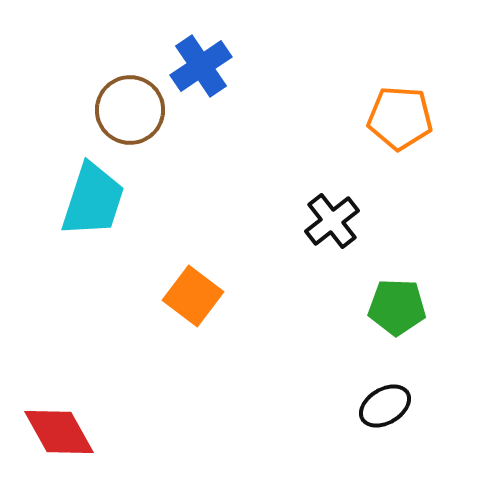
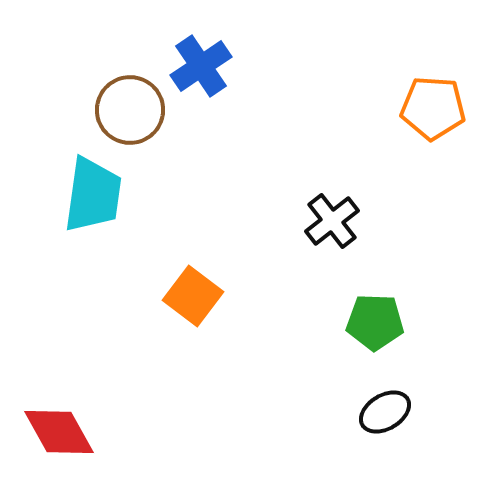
orange pentagon: moved 33 px right, 10 px up
cyan trapezoid: moved 5 px up; rotated 10 degrees counterclockwise
green pentagon: moved 22 px left, 15 px down
black ellipse: moved 6 px down
